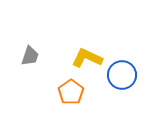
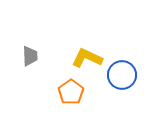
gray trapezoid: rotated 20 degrees counterclockwise
